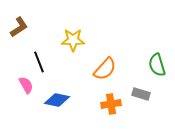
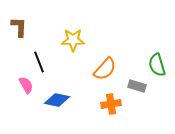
brown L-shape: rotated 55 degrees counterclockwise
gray rectangle: moved 4 px left, 8 px up
